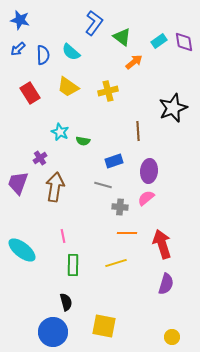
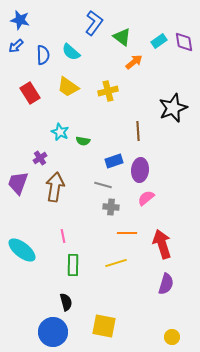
blue arrow: moved 2 px left, 3 px up
purple ellipse: moved 9 px left, 1 px up
gray cross: moved 9 px left
